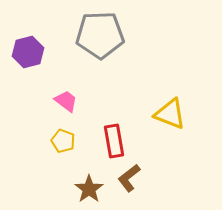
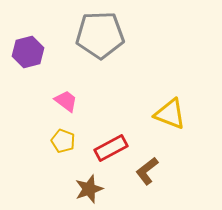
red rectangle: moved 3 px left, 7 px down; rotated 72 degrees clockwise
brown L-shape: moved 18 px right, 7 px up
brown star: rotated 16 degrees clockwise
